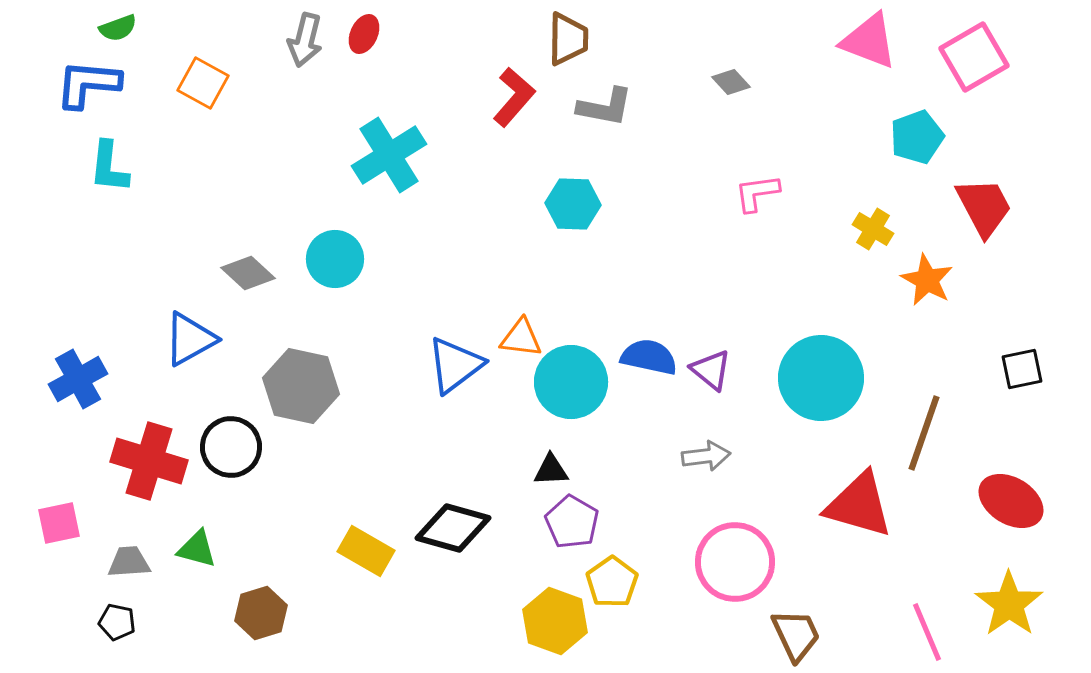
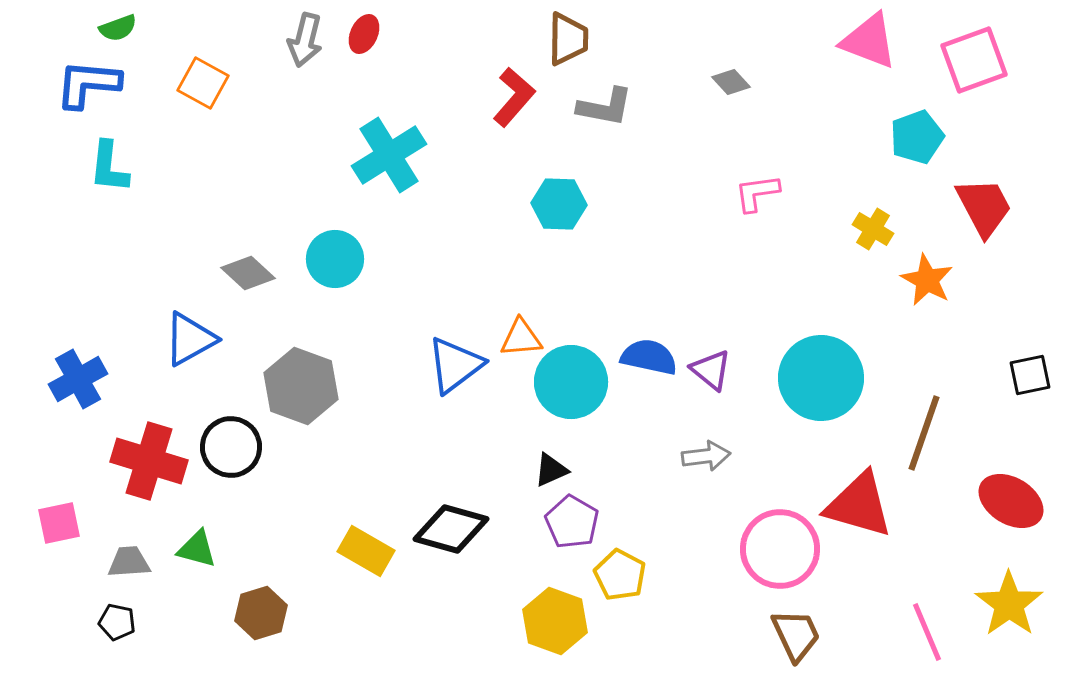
pink square at (974, 57): moved 3 px down; rotated 10 degrees clockwise
cyan hexagon at (573, 204): moved 14 px left
orange triangle at (521, 338): rotated 12 degrees counterclockwise
black square at (1022, 369): moved 8 px right, 6 px down
gray hexagon at (301, 386): rotated 8 degrees clockwise
black triangle at (551, 470): rotated 21 degrees counterclockwise
black diamond at (453, 528): moved 2 px left, 1 px down
pink circle at (735, 562): moved 45 px right, 13 px up
yellow pentagon at (612, 582): moved 8 px right, 7 px up; rotated 9 degrees counterclockwise
